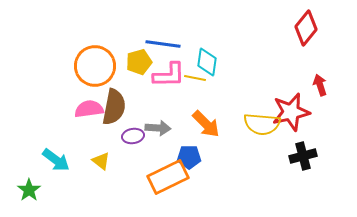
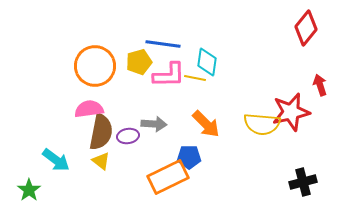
brown semicircle: moved 13 px left, 25 px down
gray arrow: moved 4 px left, 4 px up
purple ellipse: moved 5 px left
black cross: moved 26 px down
